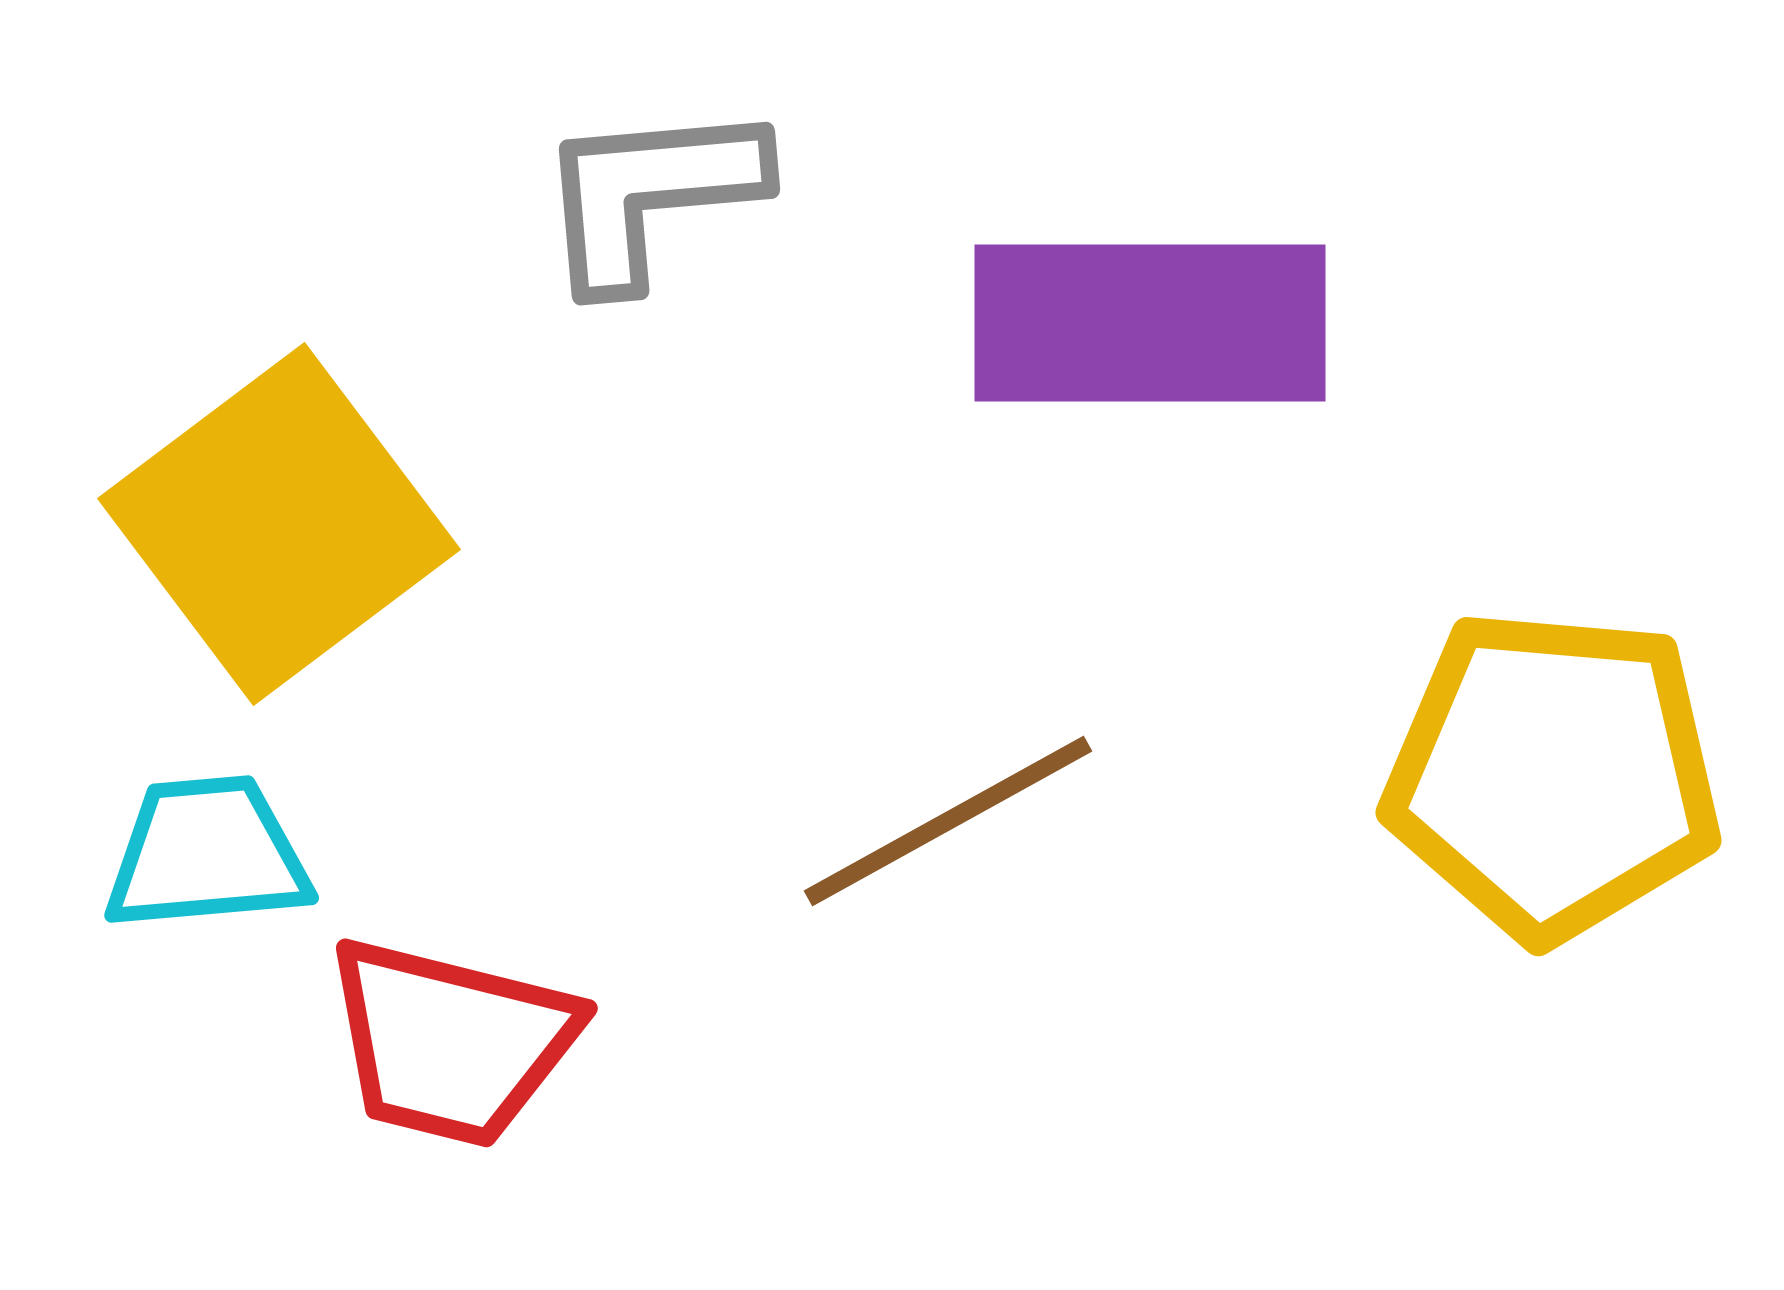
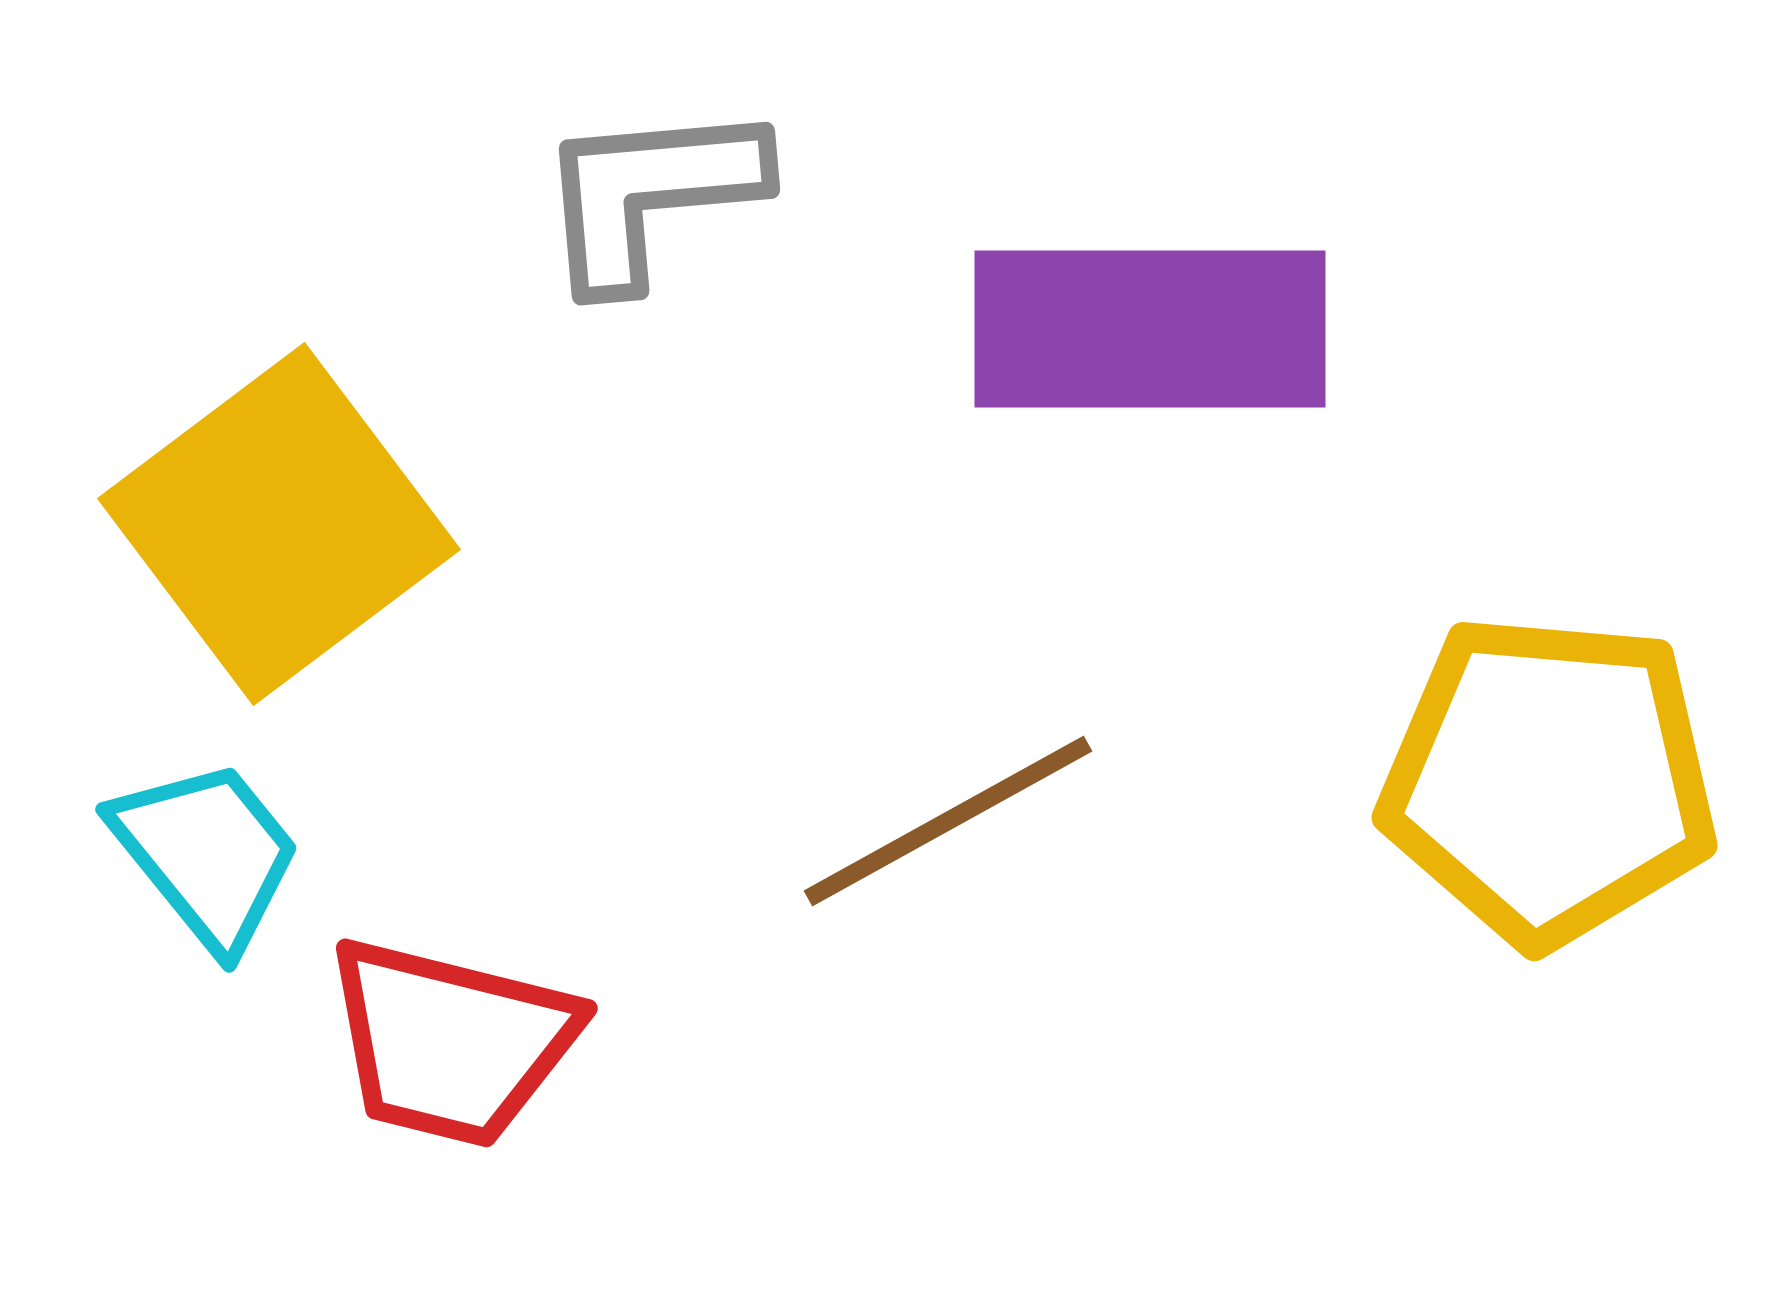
purple rectangle: moved 6 px down
yellow pentagon: moved 4 px left, 5 px down
cyan trapezoid: rotated 56 degrees clockwise
